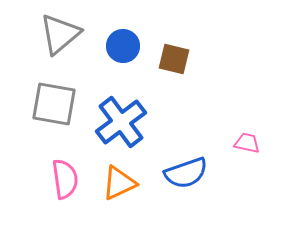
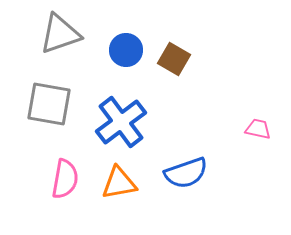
gray triangle: rotated 21 degrees clockwise
blue circle: moved 3 px right, 4 px down
brown square: rotated 16 degrees clockwise
gray square: moved 5 px left
pink trapezoid: moved 11 px right, 14 px up
pink semicircle: rotated 18 degrees clockwise
orange triangle: rotated 15 degrees clockwise
